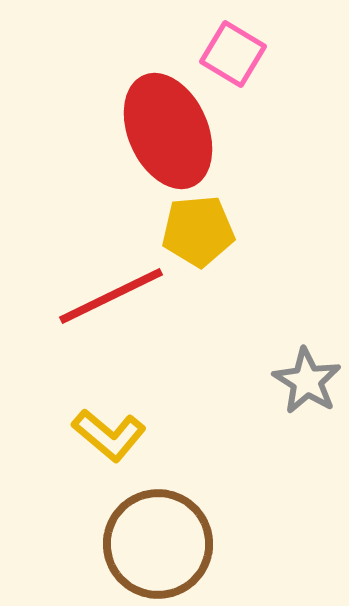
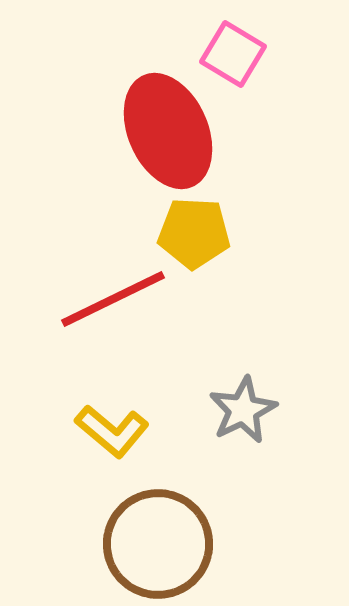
yellow pentagon: moved 4 px left, 2 px down; rotated 8 degrees clockwise
red line: moved 2 px right, 3 px down
gray star: moved 64 px left, 29 px down; rotated 14 degrees clockwise
yellow L-shape: moved 3 px right, 4 px up
